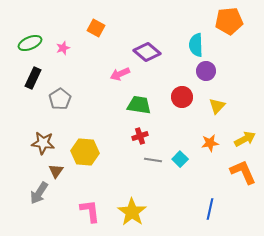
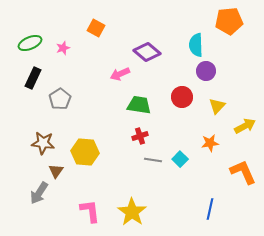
yellow arrow: moved 13 px up
